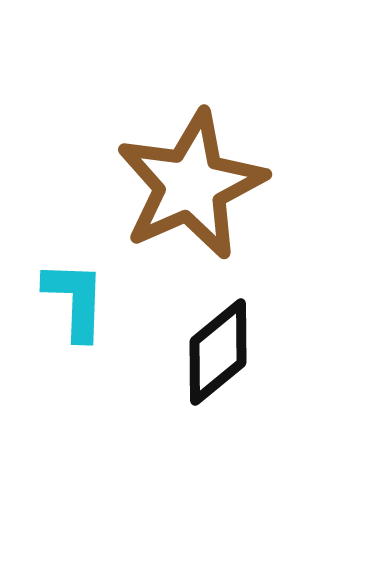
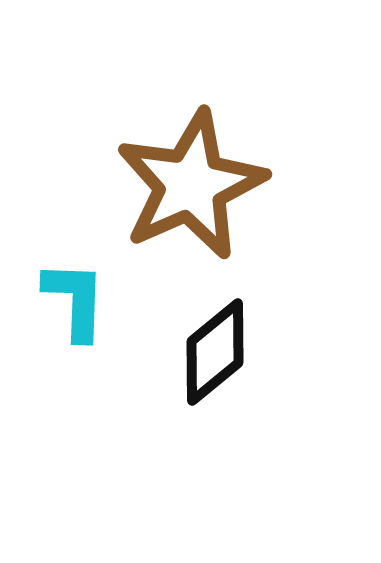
black diamond: moved 3 px left
